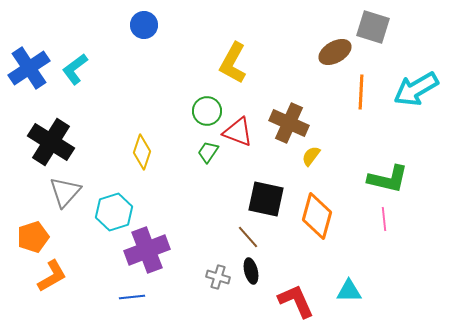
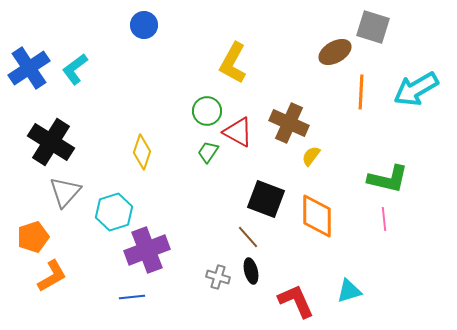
red triangle: rotated 8 degrees clockwise
black square: rotated 9 degrees clockwise
orange diamond: rotated 15 degrees counterclockwise
cyan triangle: rotated 16 degrees counterclockwise
